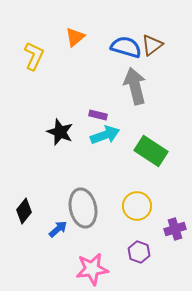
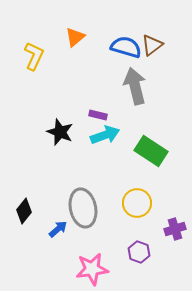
yellow circle: moved 3 px up
